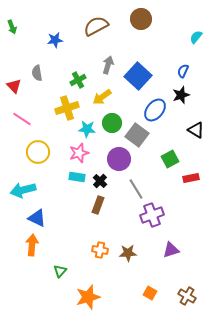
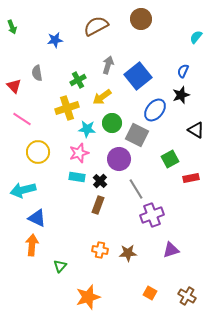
blue square: rotated 8 degrees clockwise
gray square: rotated 10 degrees counterclockwise
green triangle: moved 5 px up
